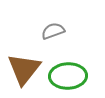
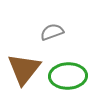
gray semicircle: moved 1 px left, 1 px down
